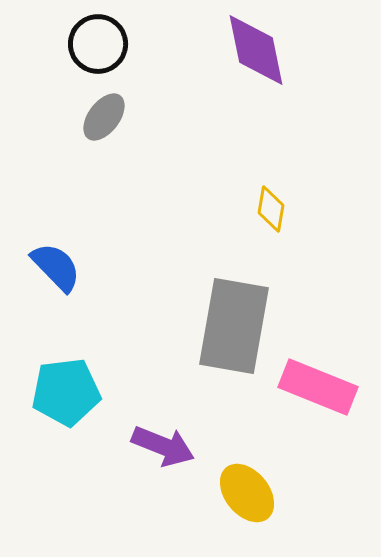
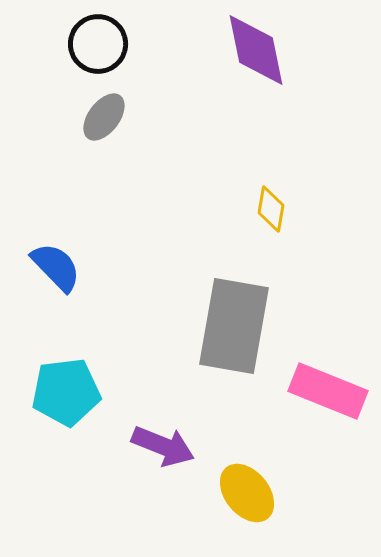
pink rectangle: moved 10 px right, 4 px down
